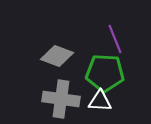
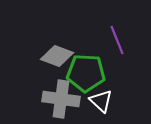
purple line: moved 2 px right, 1 px down
green pentagon: moved 19 px left
white triangle: moved 1 px right; rotated 40 degrees clockwise
